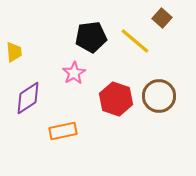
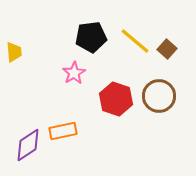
brown square: moved 5 px right, 31 px down
purple diamond: moved 47 px down
